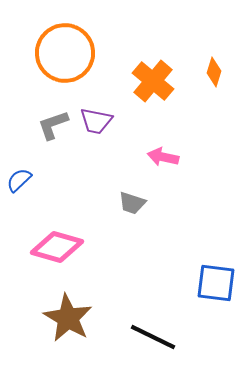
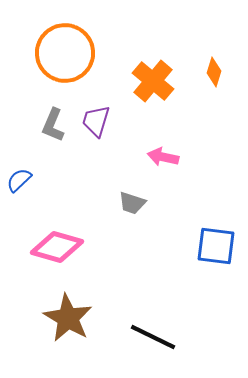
purple trapezoid: rotated 96 degrees clockwise
gray L-shape: rotated 48 degrees counterclockwise
blue square: moved 37 px up
